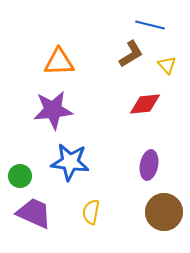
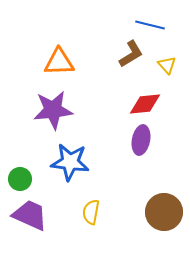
purple ellipse: moved 8 px left, 25 px up
green circle: moved 3 px down
purple trapezoid: moved 4 px left, 2 px down
